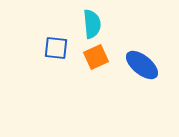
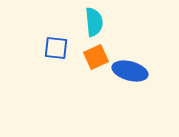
cyan semicircle: moved 2 px right, 2 px up
blue ellipse: moved 12 px left, 6 px down; rotated 24 degrees counterclockwise
